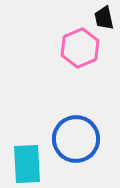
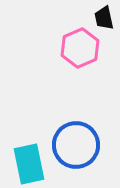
blue circle: moved 6 px down
cyan rectangle: moved 2 px right; rotated 9 degrees counterclockwise
